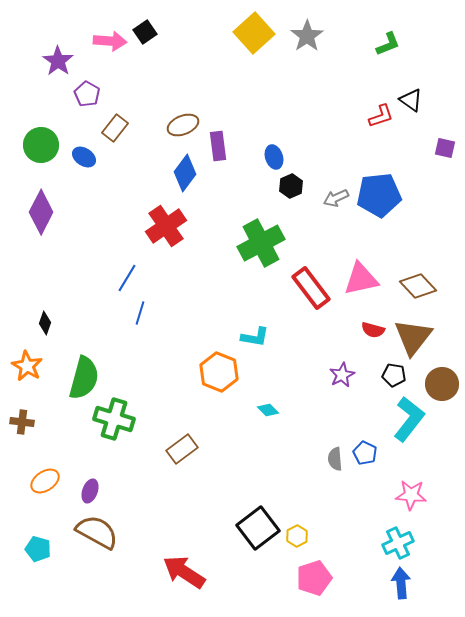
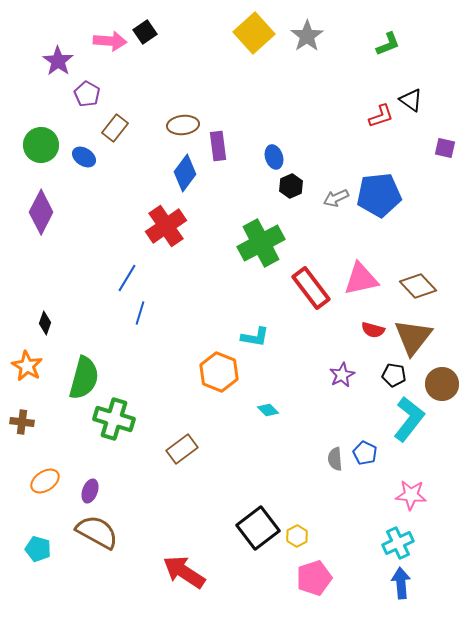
brown ellipse at (183, 125): rotated 16 degrees clockwise
